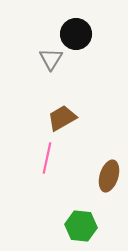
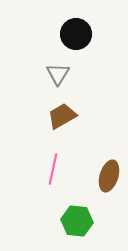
gray triangle: moved 7 px right, 15 px down
brown trapezoid: moved 2 px up
pink line: moved 6 px right, 11 px down
green hexagon: moved 4 px left, 5 px up
